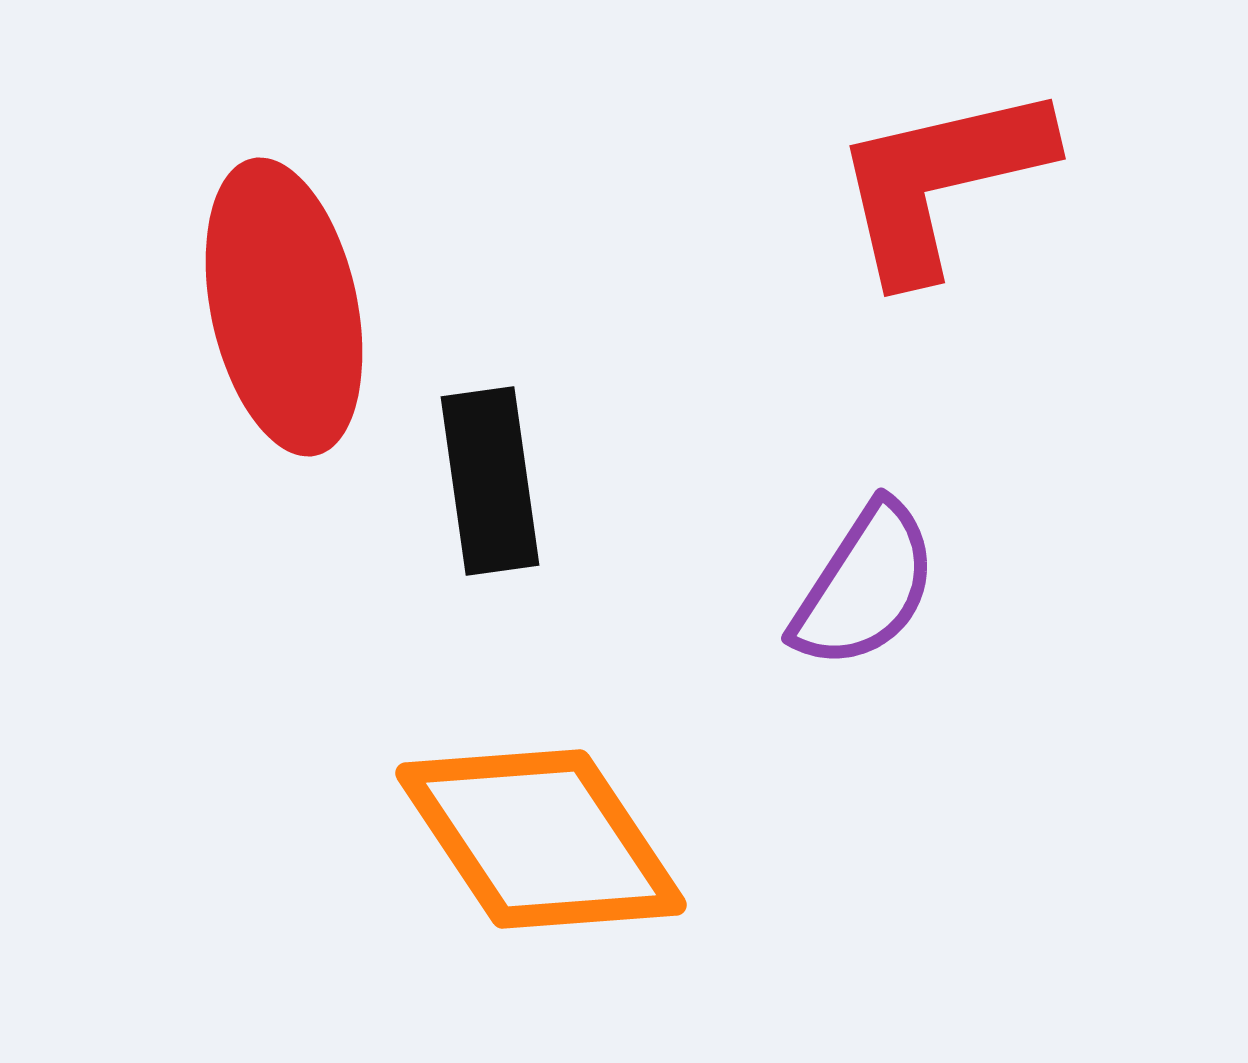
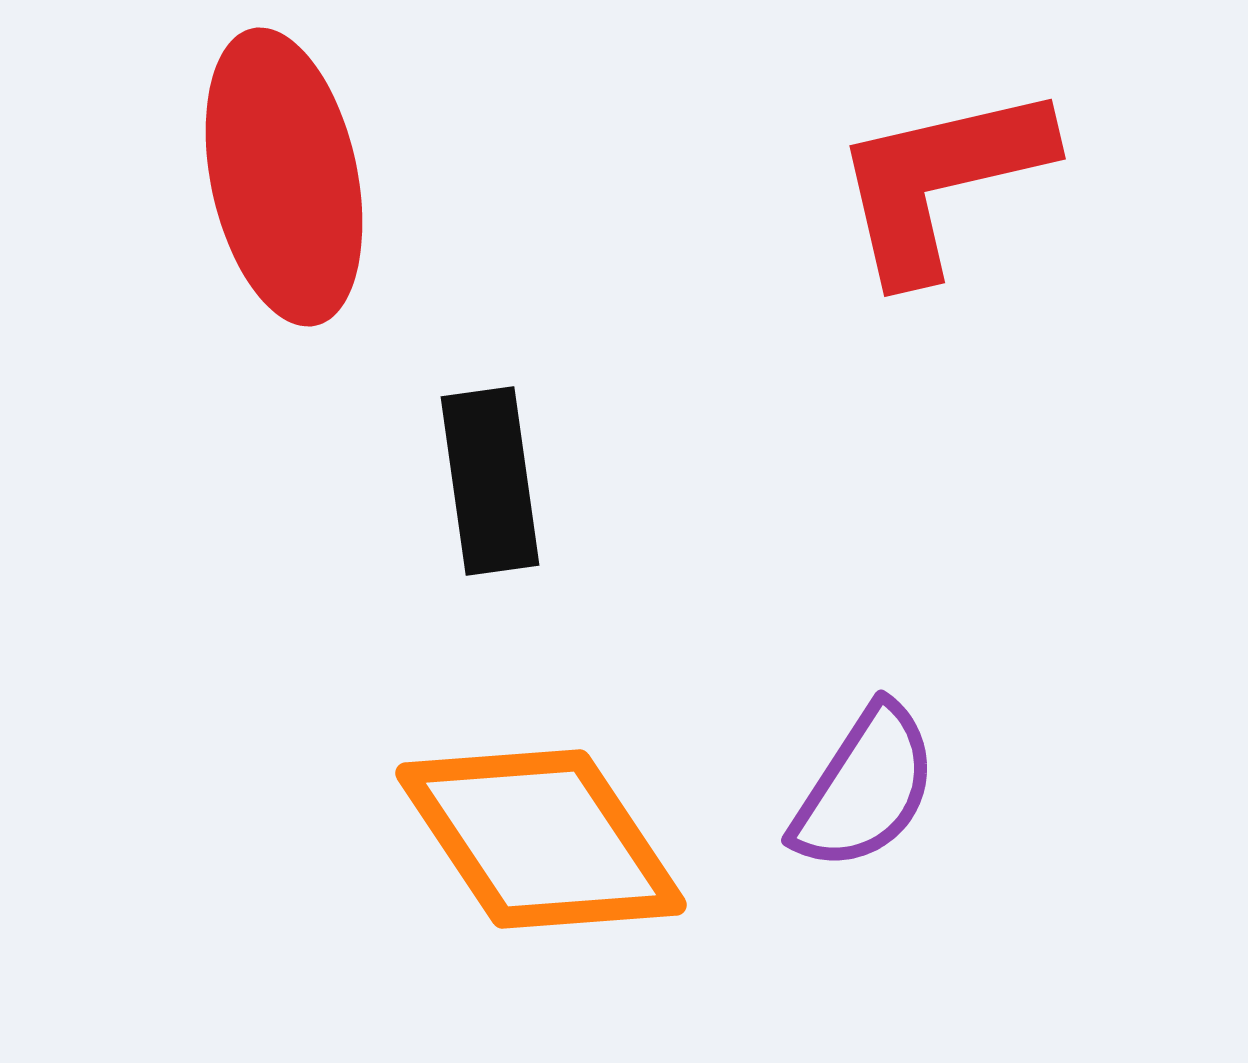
red ellipse: moved 130 px up
purple semicircle: moved 202 px down
